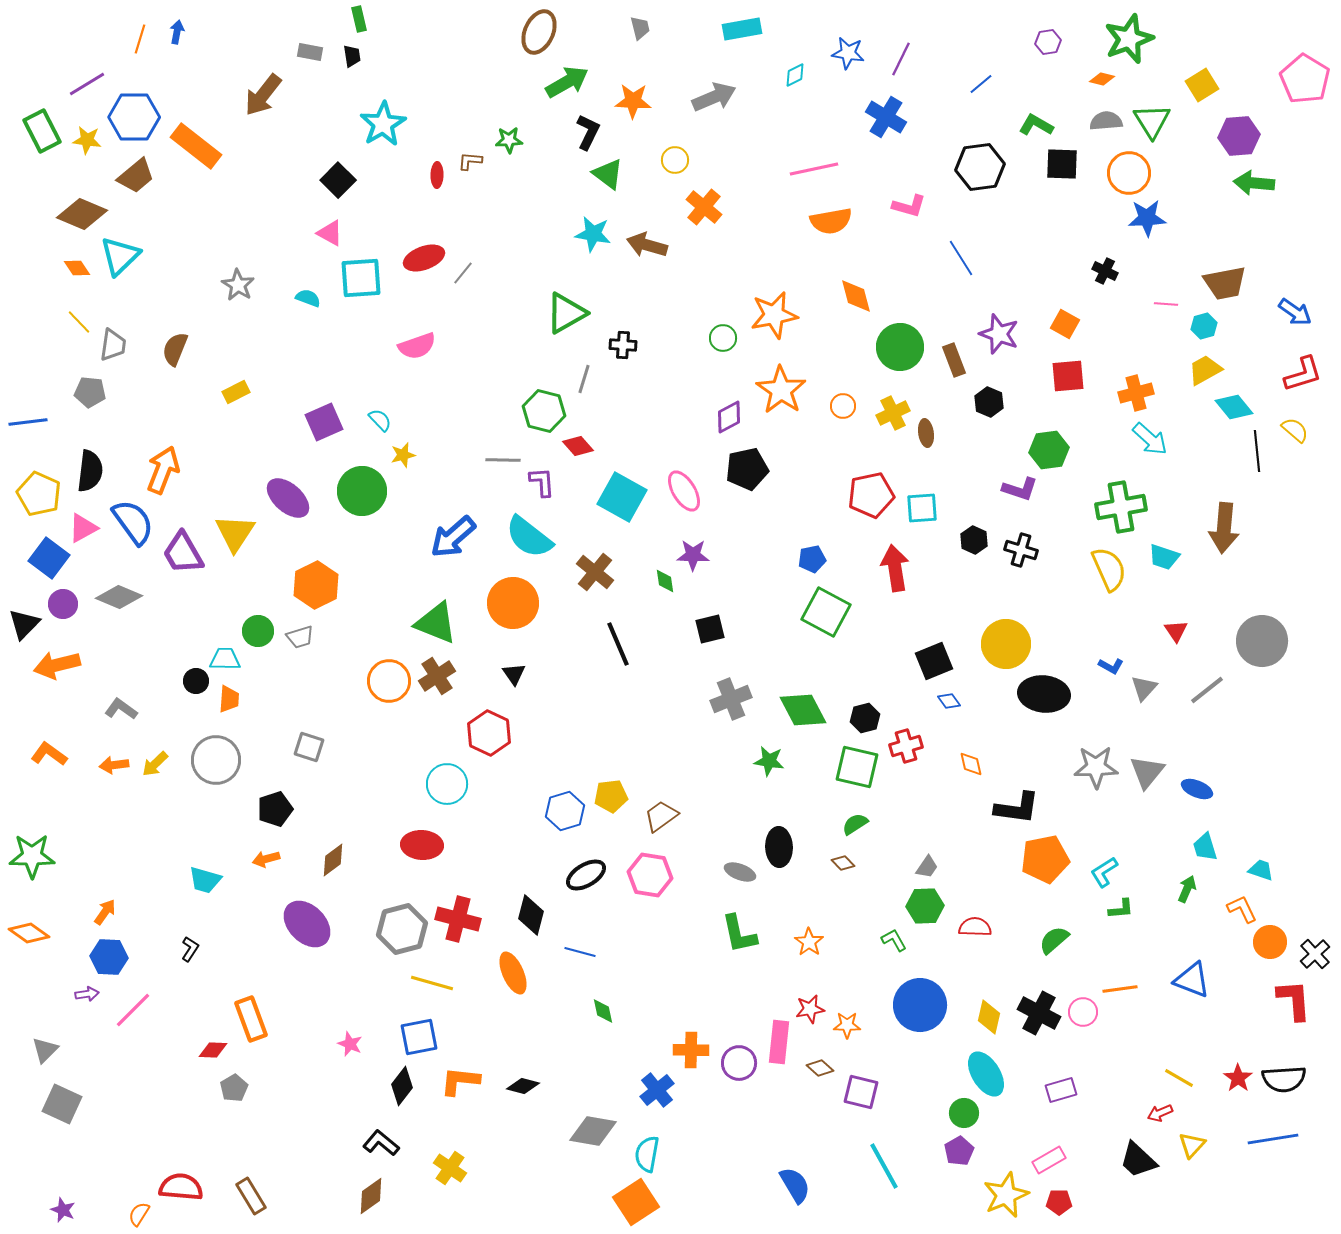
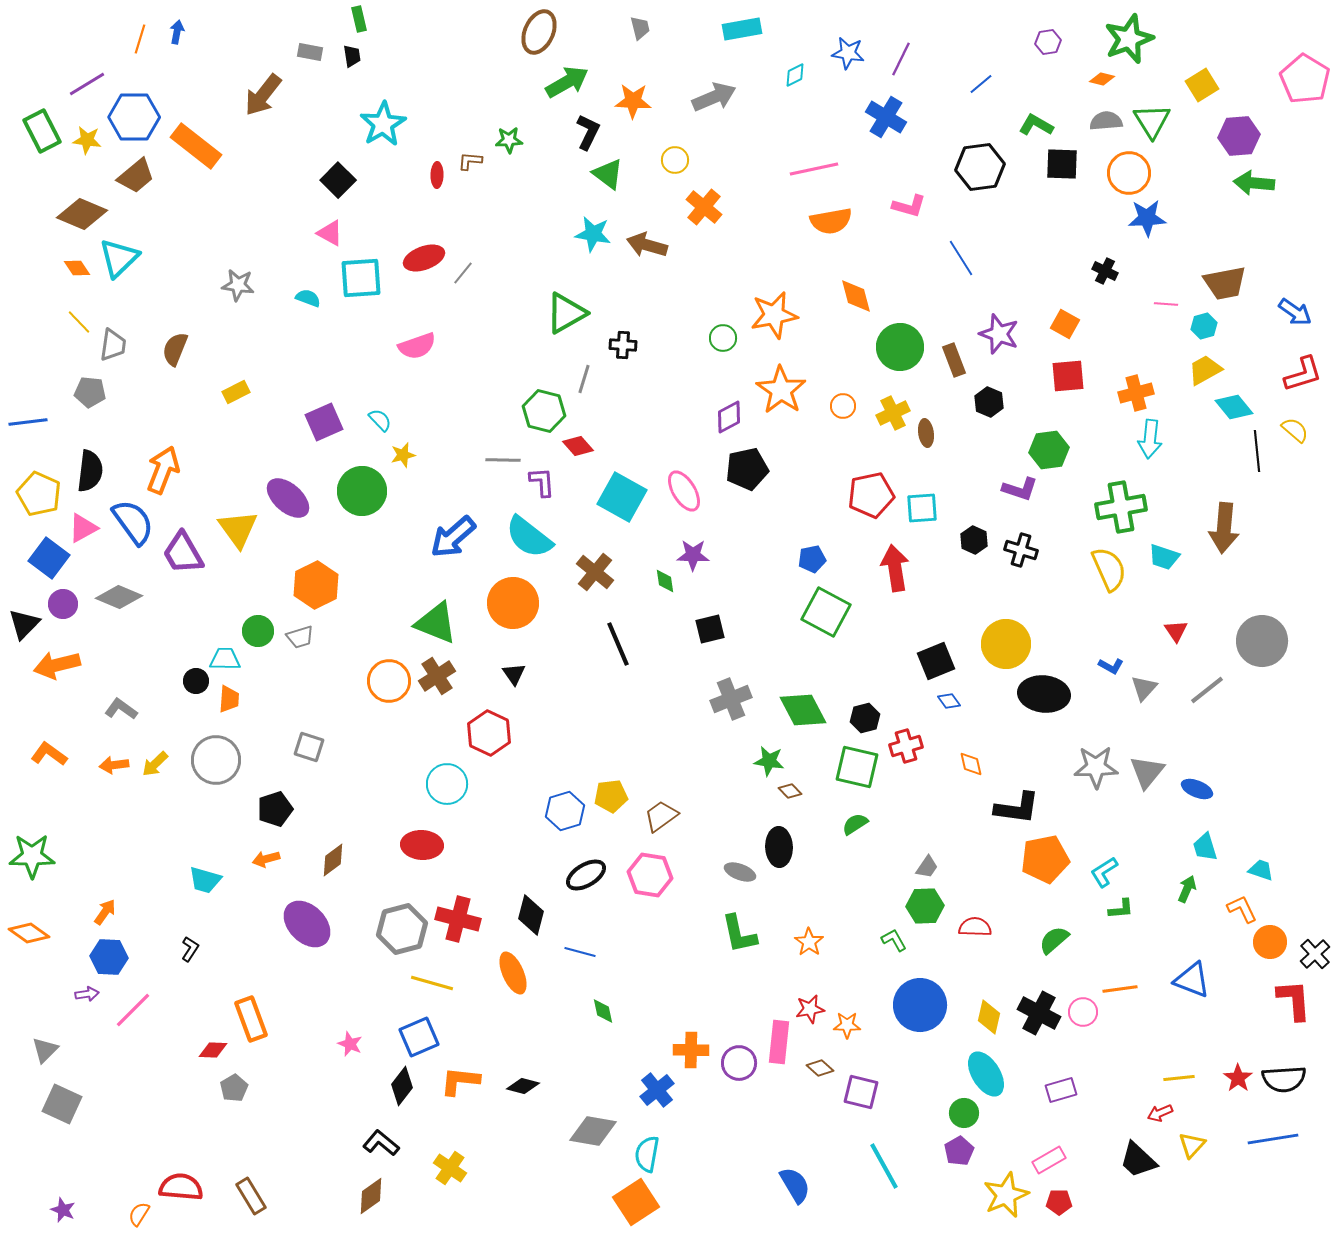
cyan triangle at (120, 256): moved 1 px left, 2 px down
gray star at (238, 285): rotated 24 degrees counterclockwise
cyan arrow at (1150, 439): rotated 54 degrees clockwise
yellow triangle at (235, 533): moved 3 px right, 4 px up; rotated 9 degrees counterclockwise
black square at (934, 661): moved 2 px right
brown diamond at (843, 863): moved 53 px left, 72 px up
blue square at (419, 1037): rotated 12 degrees counterclockwise
yellow line at (1179, 1078): rotated 36 degrees counterclockwise
